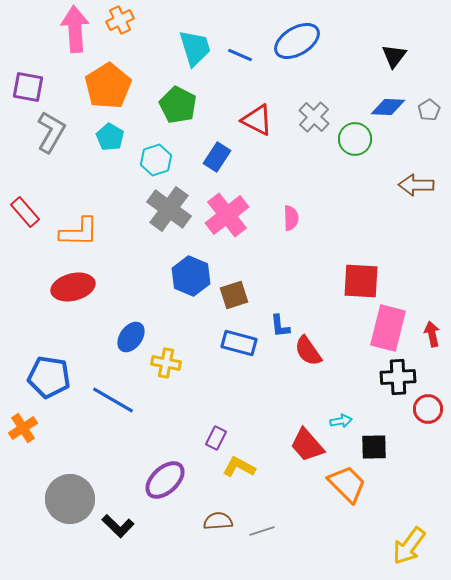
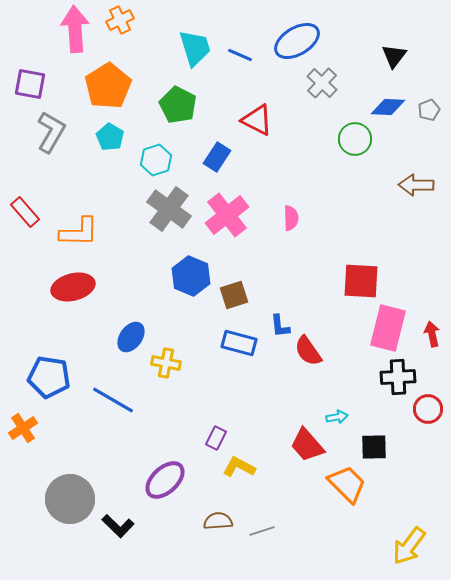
purple square at (28, 87): moved 2 px right, 3 px up
gray pentagon at (429, 110): rotated 10 degrees clockwise
gray cross at (314, 117): moved 8 px right, 34 px up
cyan arrow at (341, 421): moved 4 px left, 4 px up
